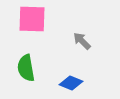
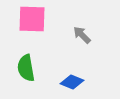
gray arrow: moved 6 px up
blue diamond: moved 1 px right, 1 px up
